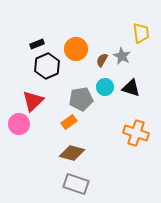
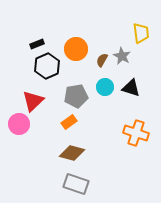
gray pentagon: moved 5 px left, 3 px up
